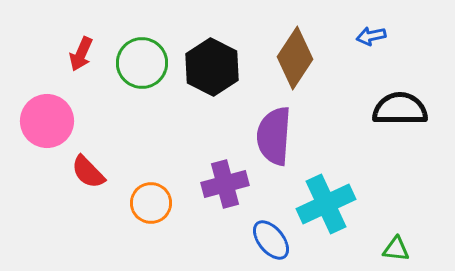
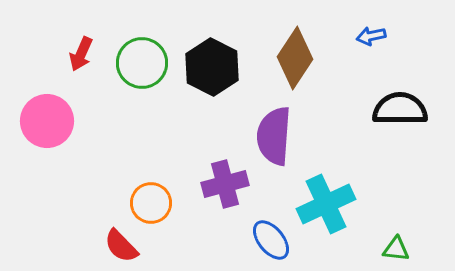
red semicircle: moved 33 px right, 74 px down
